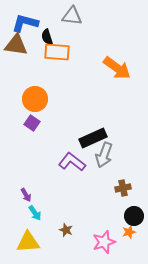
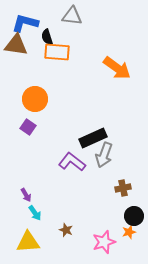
purple square: moved 4 px left, 4 px down
